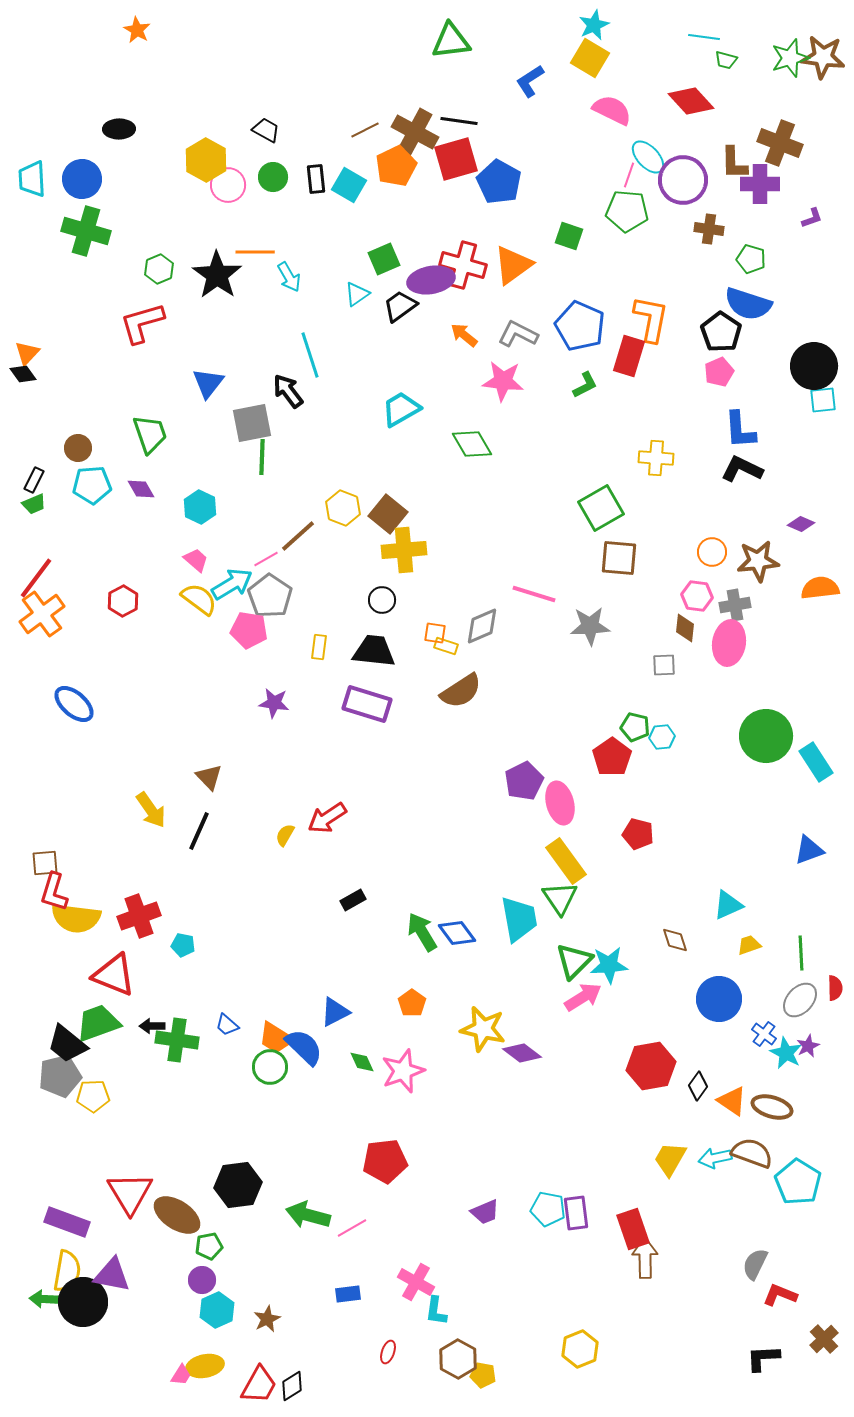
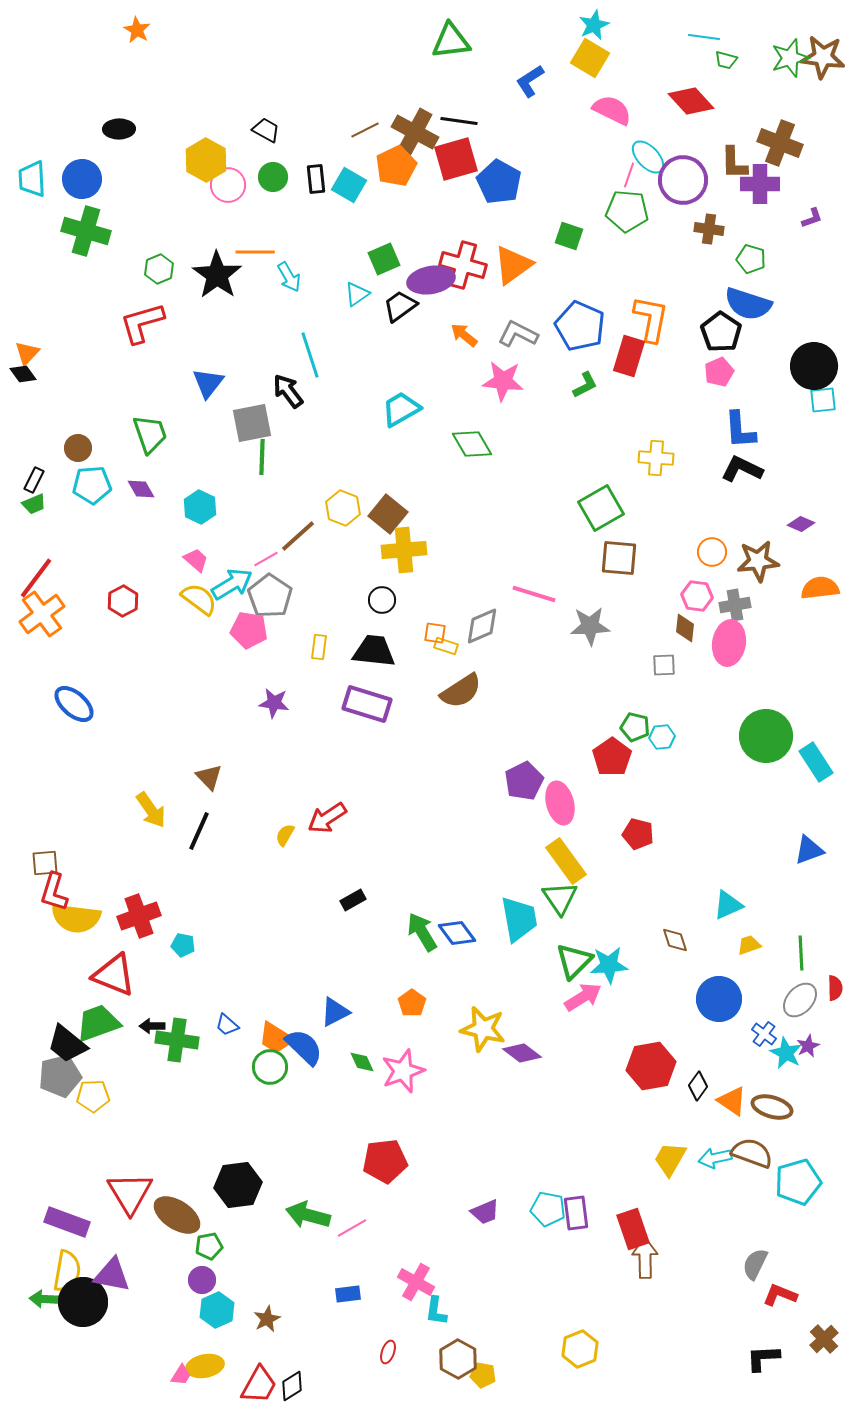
cyan pentagon at (798, 1182): rotated 24 degrees clockwise
